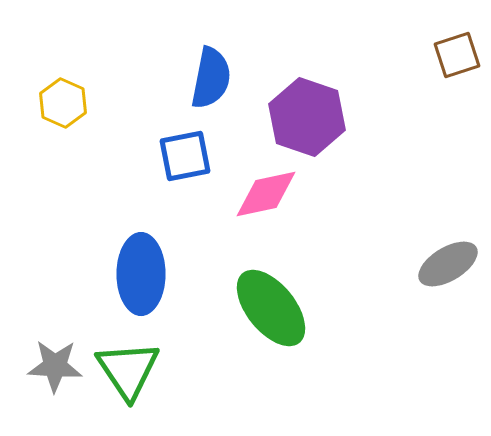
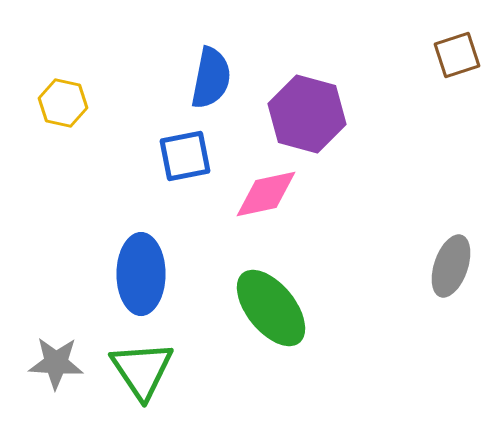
yellow hexagon: rotated 12 degrees counterclockwise
purple hexagon: moved 3 px up; rotated 4 degrees counterclockwise
gray ellipse: moved 3 px right, 2 px down; rotated 40 degrees counterclockwise
gray star: moved 1 px right, 3 px up
green triangle: moved 14 px right
